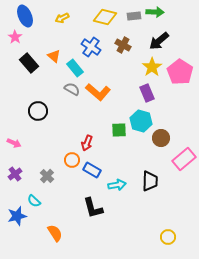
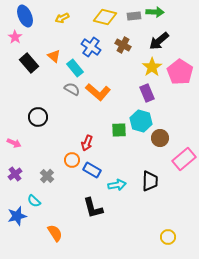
black circle: moved 6 px down
brown circle: moved 1 px left
